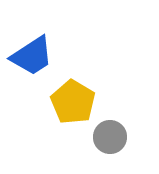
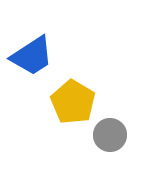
gray circle: moved 2 px up
